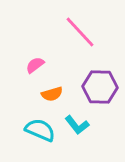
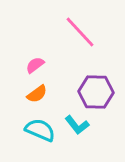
purple hexagon: moved 4 px left, 5 px down
orange semicircle: moved 15 px left; rotated 20 degrees counterclockwise
